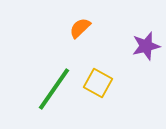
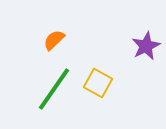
orange semicircle: moved 26 px left, 12 px down
purple star: rotated 12 degrees counterclockwise
